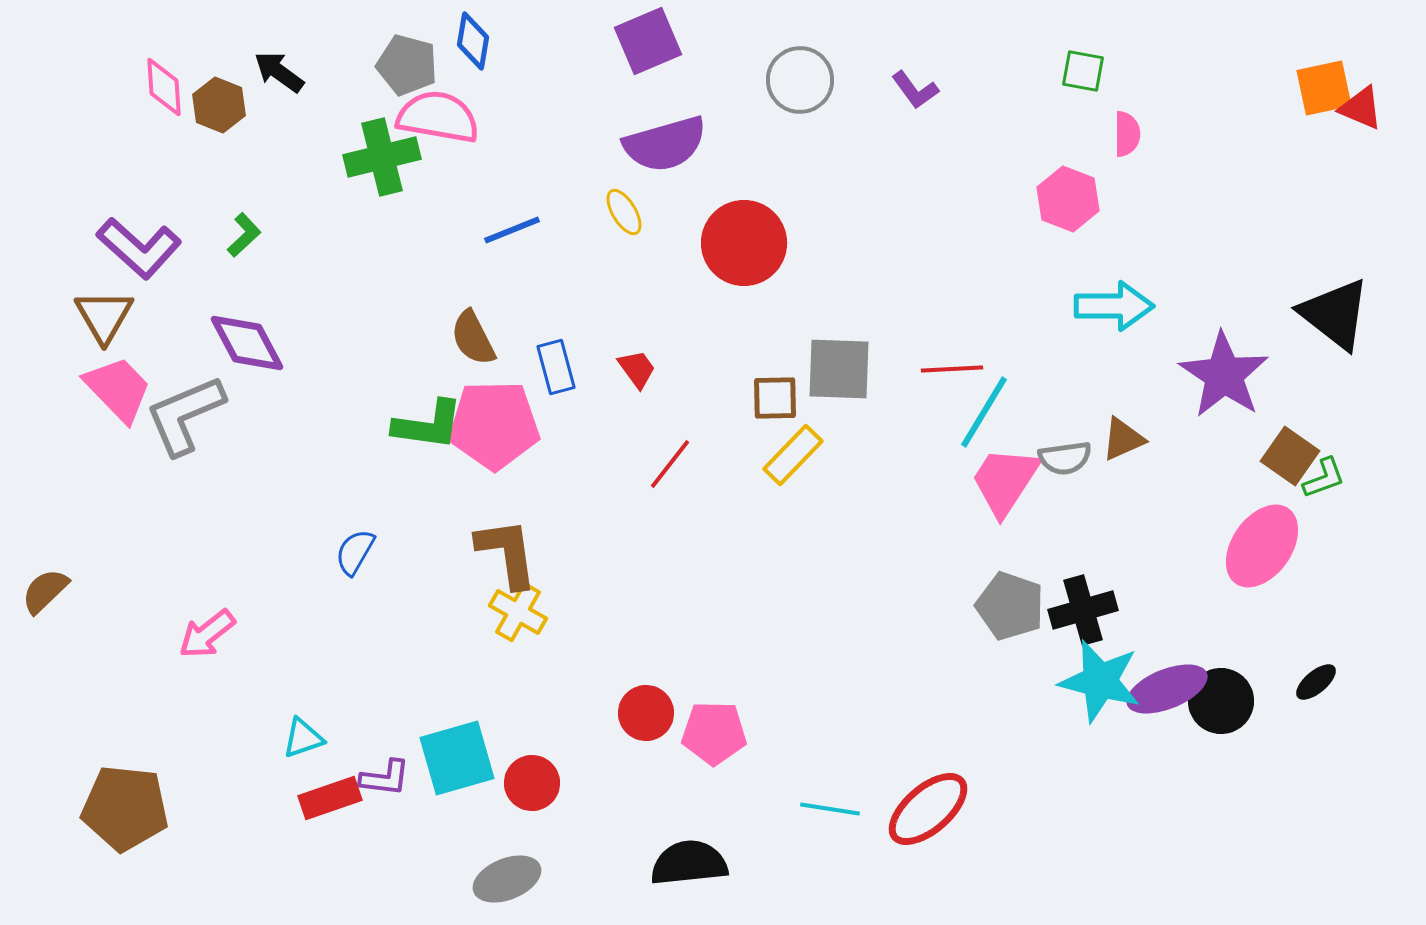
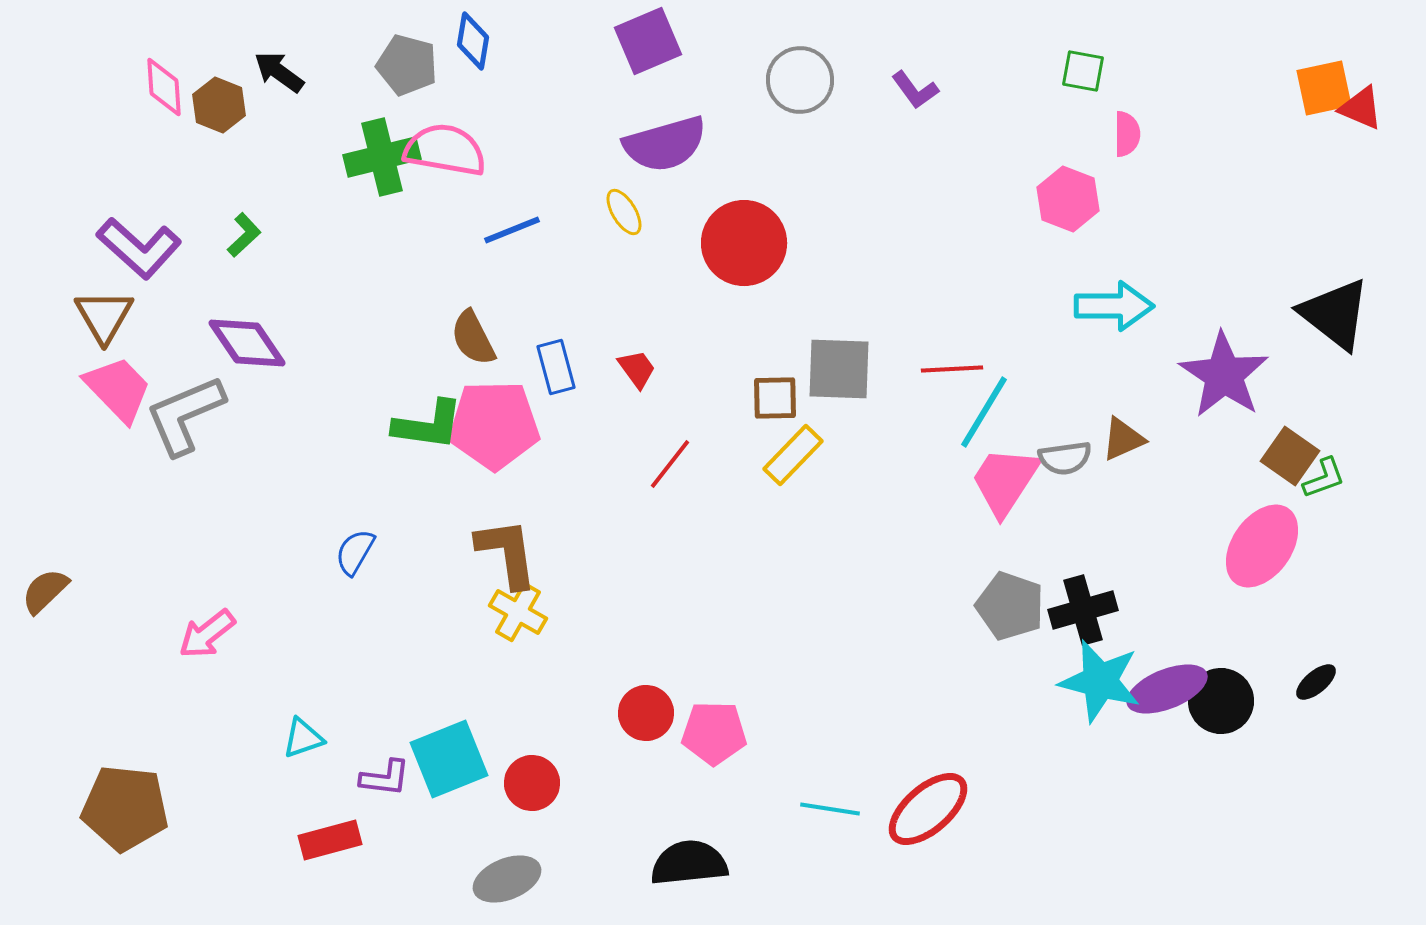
pink semicircle at (438, 117): moved 7 px right, 33 px down
purple diamond at (247, 343): rotated 6 degrees counterclockwise
cyan square at (457, 758): moved 8 px left, 1 px down; rotated 6 degrees counterclockwise
red rectangle at (330, 798): moved 42 px down; rotated 4 degrees clockwise
